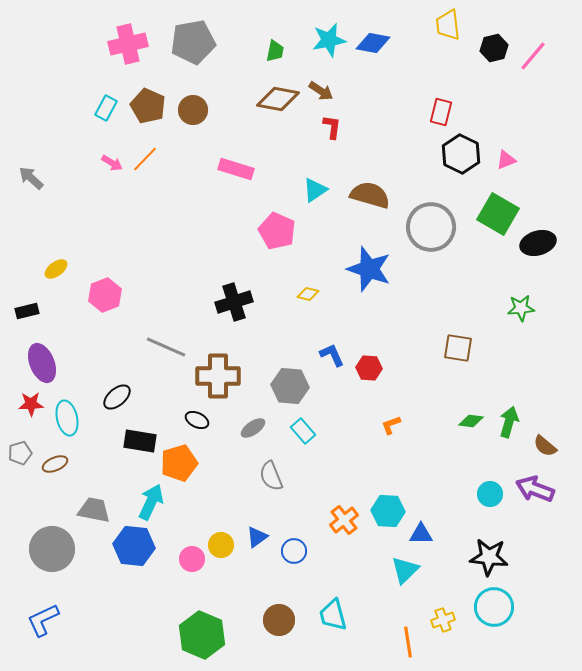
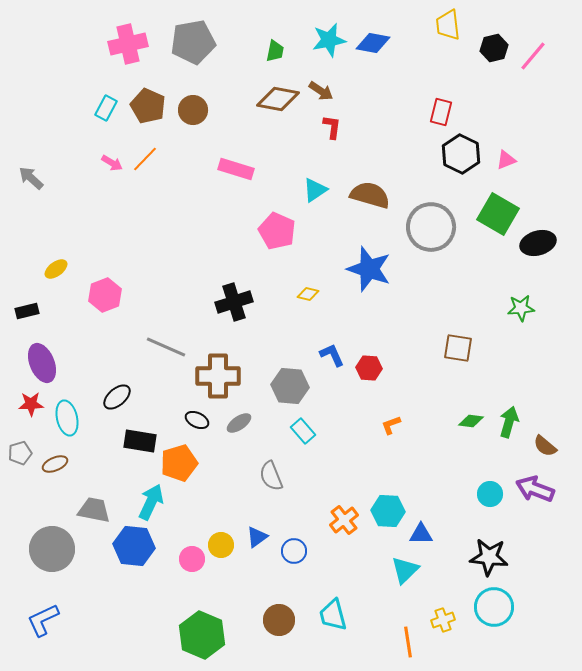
gray ellipse at (253, 428): moved 14 px left, 5 px up
